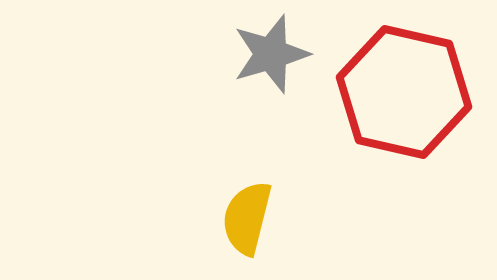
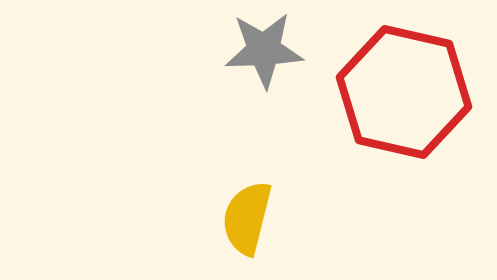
gray star: moved 7 px left, 4 px up; rotated 14 degrees clockwise
